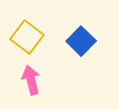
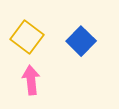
pink arrow: rotated 8 degrees clockwise
